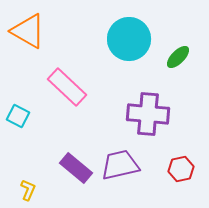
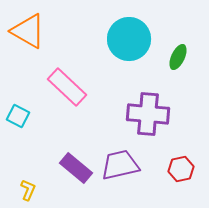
green ellipse: rotated 20 degrees counterclockwise
